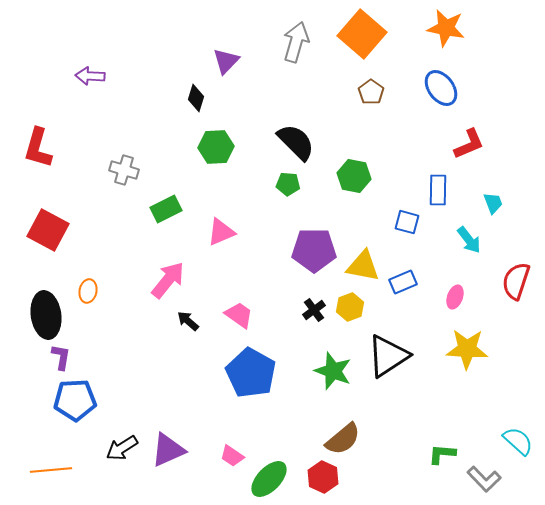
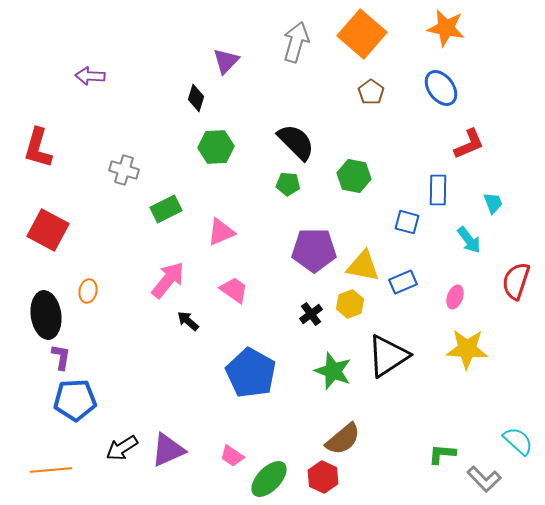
yellow hexagon at (350, 307): moved 3 px up
black cross at (314, 310): moved 3 px left, 4 px down
pink trapezoid at (239, 315): moved 5 px left, 25 px up
